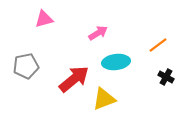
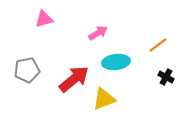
gray pentagon: moved 1 px right, 4 px down
